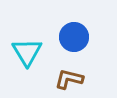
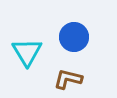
brown L-shape: moved 1 px left
